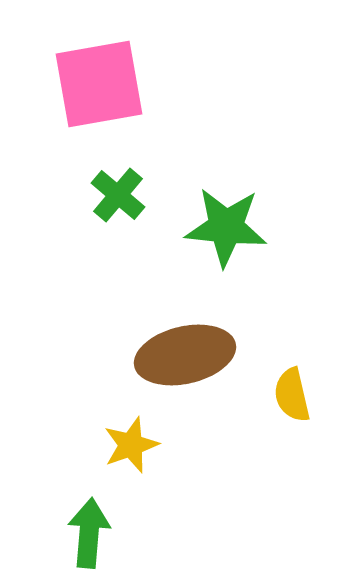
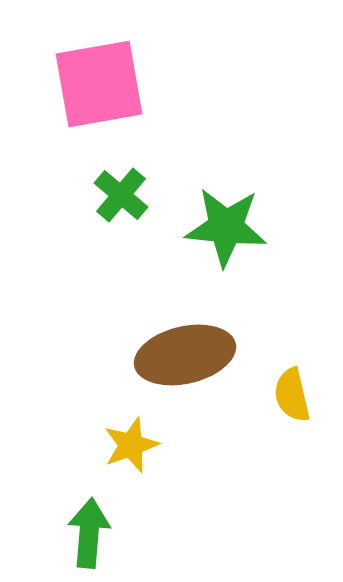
green cross: moved 3 px right
